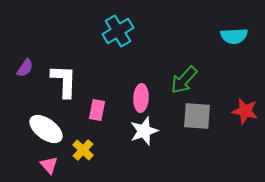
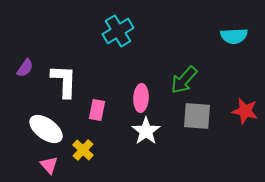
white star: moved 2 px right; rotated 16 degrees counterclockwise
